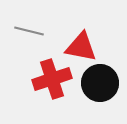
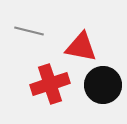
red cross: moved 2 px left, 5 px down
black circle: moved 3 px right, 2 px down
